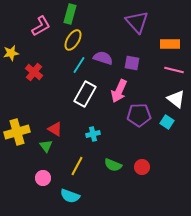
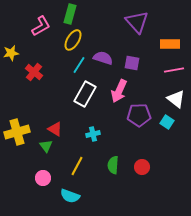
pink line: rotated 24 degrees counterclockwise
green semicircle: rotated 72 degrees clockwise
